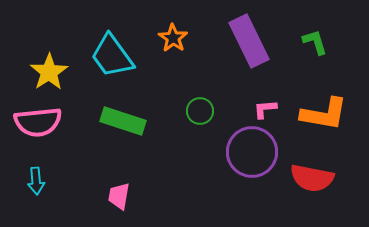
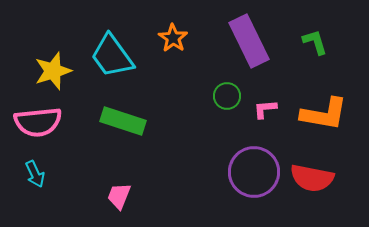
yellow star: moved 4 px right, 1 px up; rotated 15 degrees clockwise
green circle: moved 27 px right, 15 px up
purple circle: moved 2 px right, 20 px down
cyan arrow: moved 1 px left, 7 px up; rotated 20 degrees counterclockwise
pink trapezoid: rotated 12 degrees clockwise
